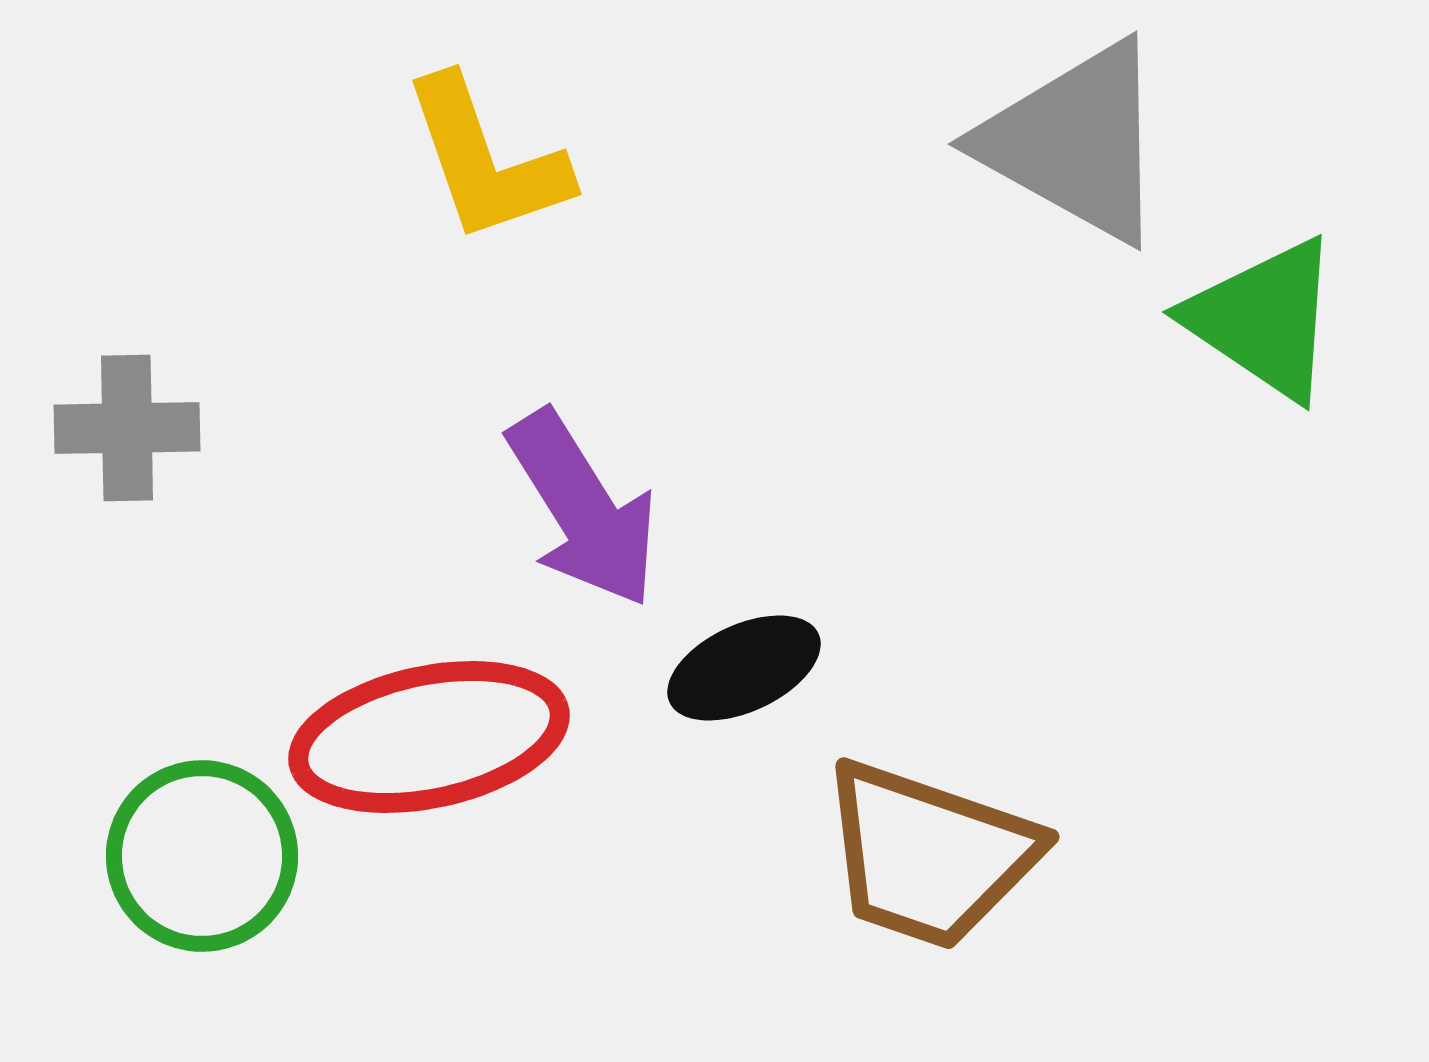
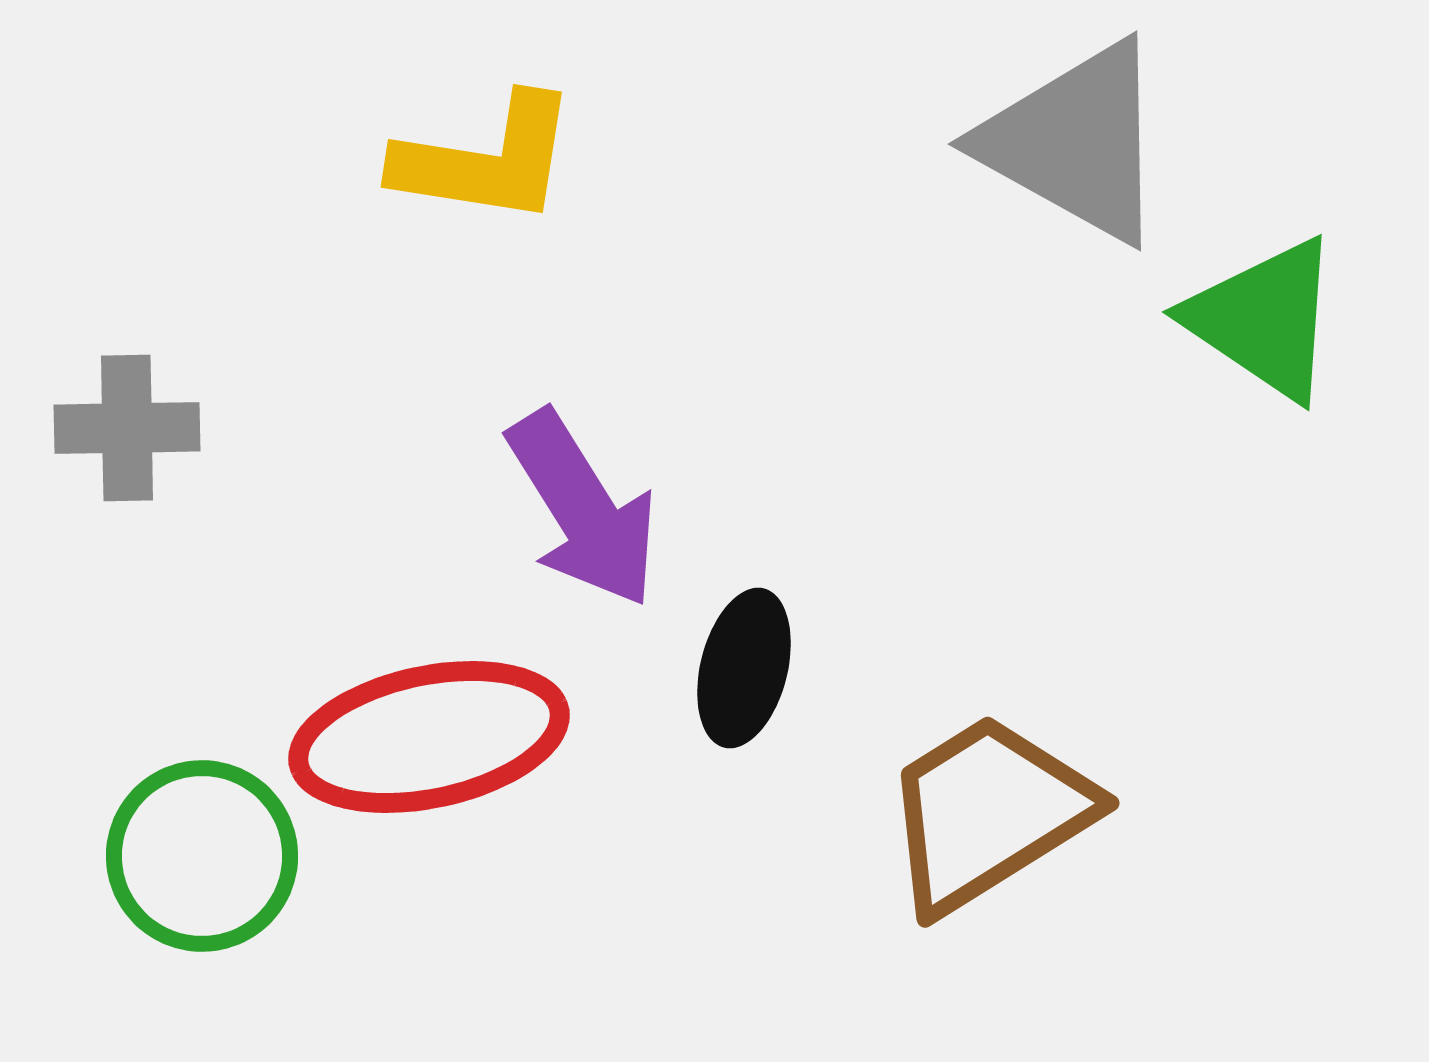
yellow L-shape: rotated 62 degrees counterclockwise
black ellipse: rotated 51 degrees counterclockwise
brown trapezoid: moved 59 px right, 42 px up; rotated 129 degrees clockwise
